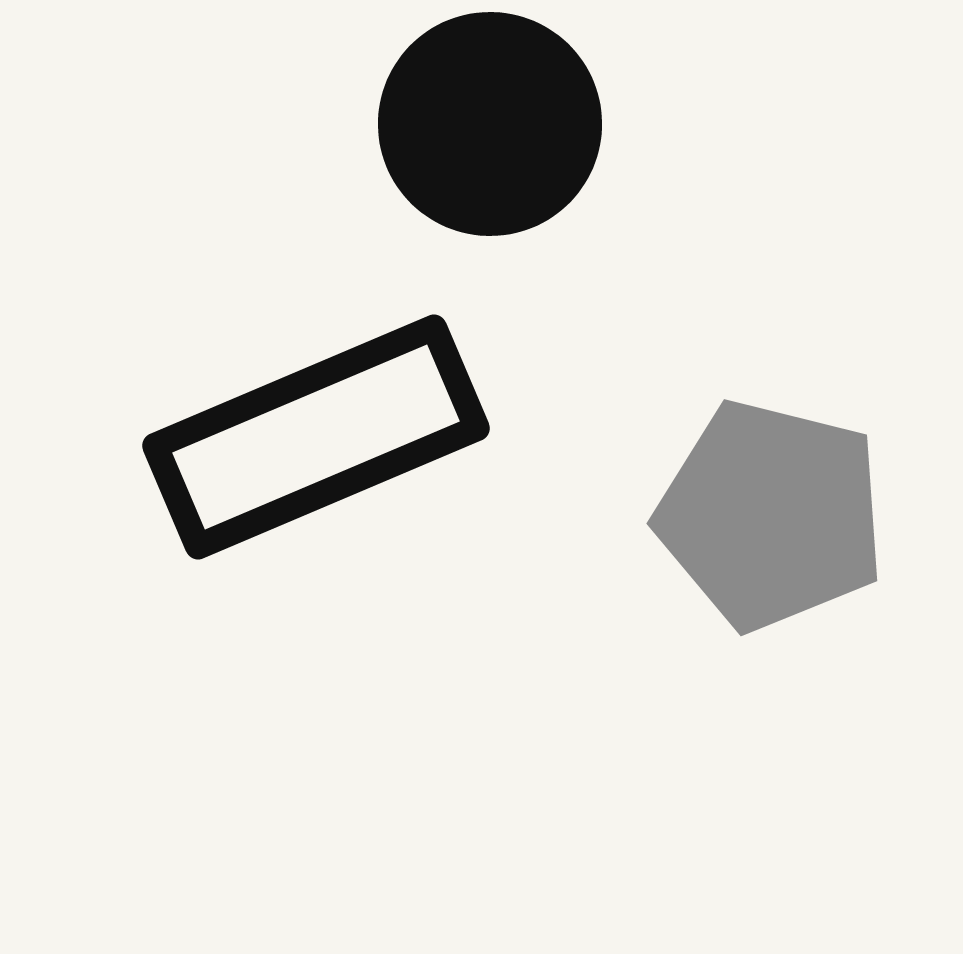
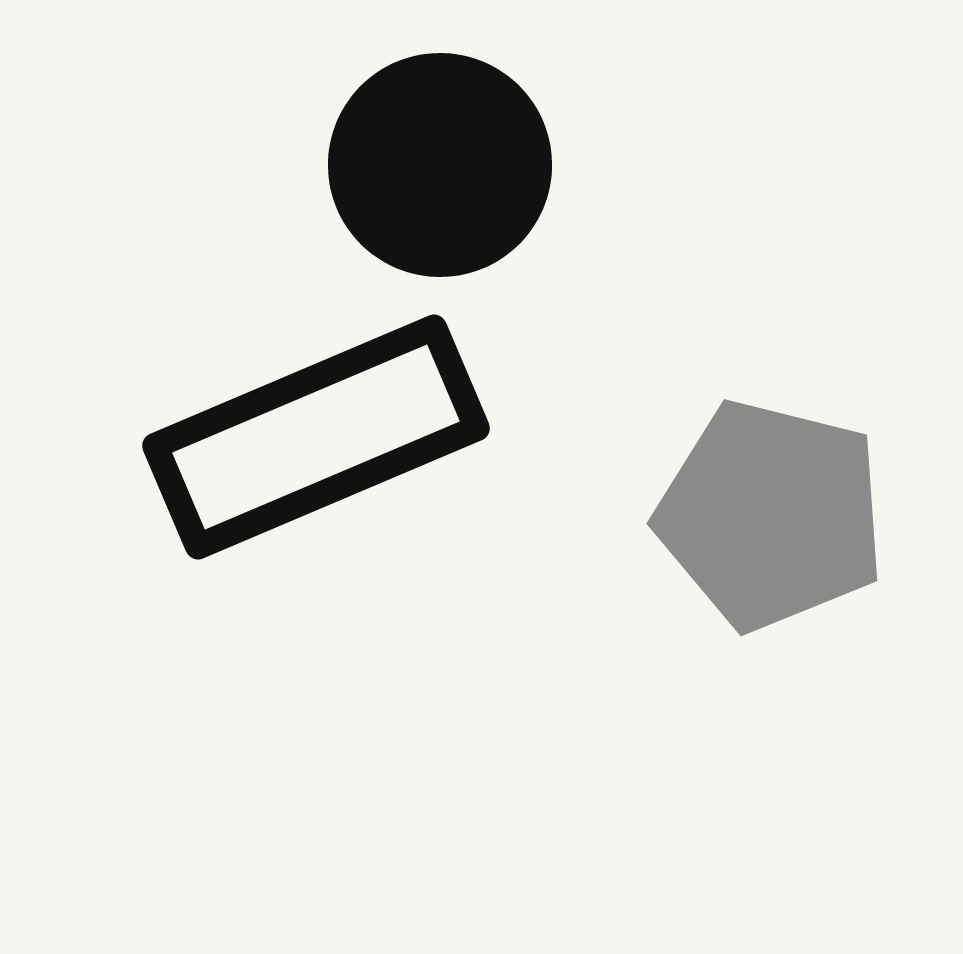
black circle: moved 50 px left, 41 px down
